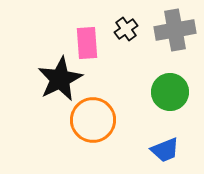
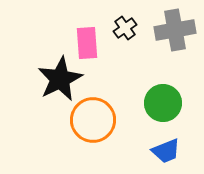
black cross: moved 1 px left, 1 px up
green circle: moved 7 px left, 11 px down
blue trapezoid: moved 1 px right, 1 px down
